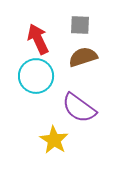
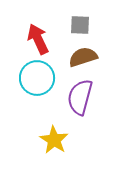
cyan circle: moved 1 px right, 2 px down
purple semicircle: moved 1 px right, 11 px up; rotated 69 degrees clockwise
